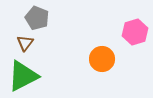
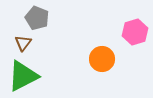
brown triangle: moved 2 px left
